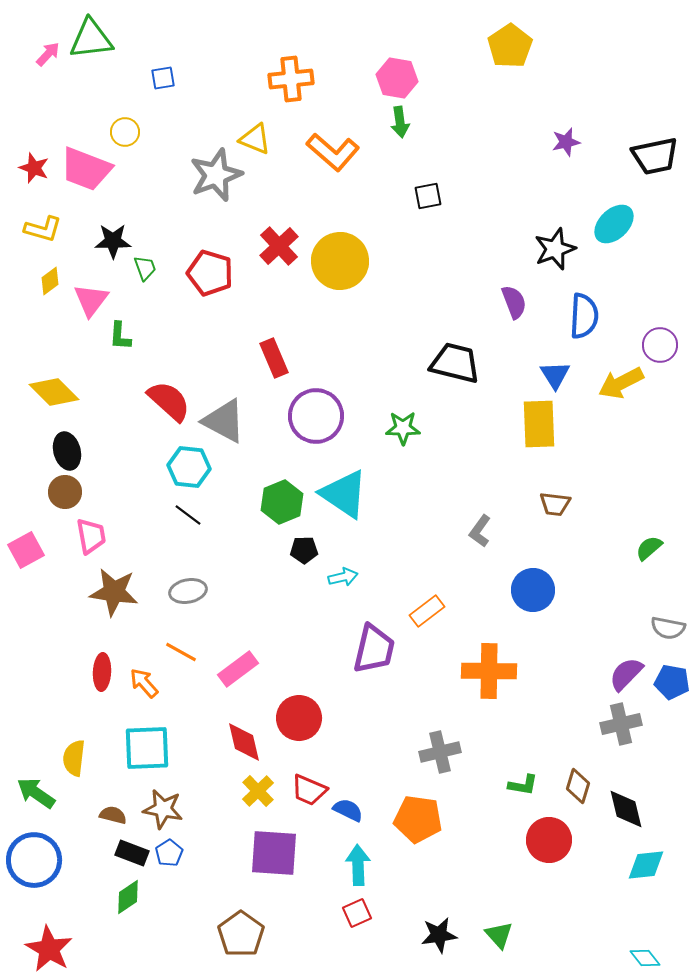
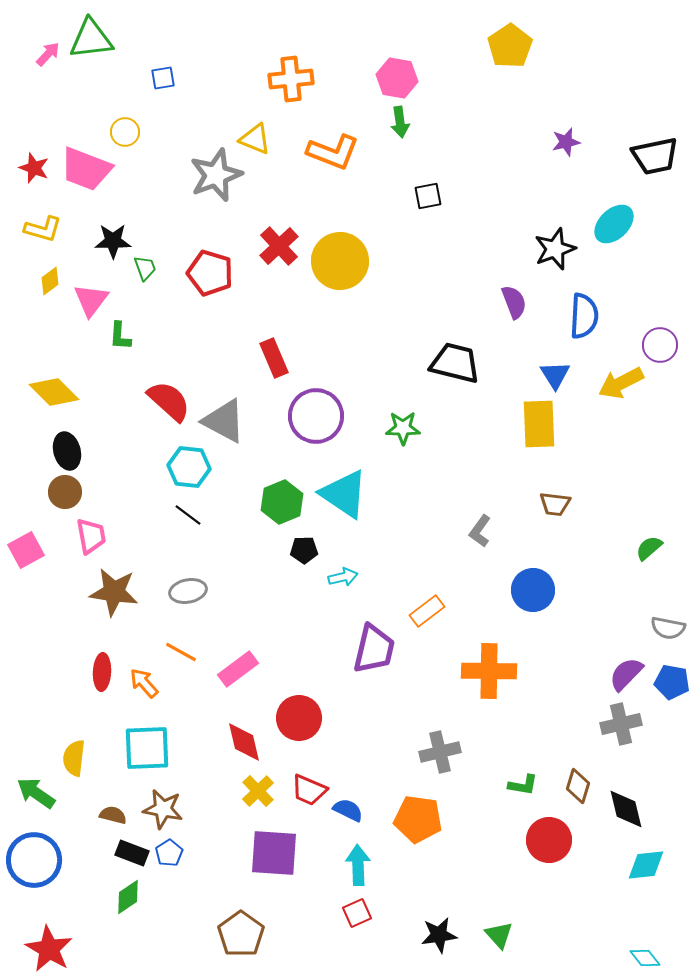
orange L-shape at (333, 152): rotated 20 degrees counterclockwise
